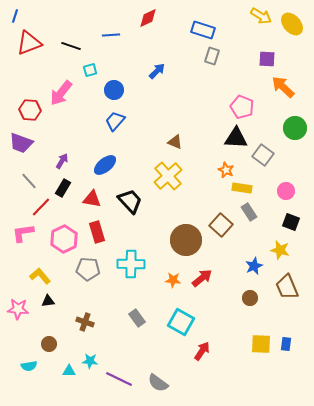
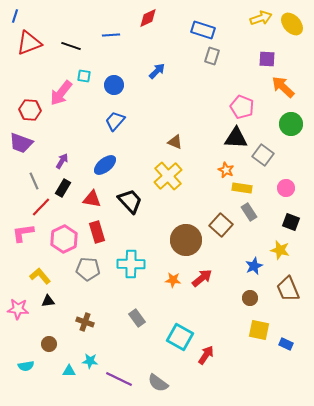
yellow arrow at (261, 16): moved 2 px down; rotated 50 degrees counterclockwise
cyan square at (90, 70): moved 6 px left, 6 px down; rotated 24 degrees clockwise
blue circle at (114, 90): moved 5 px up
green circle at (295, 128): moved 4 px left, 4 px up
gray line at (29, 181): moved 5 px right; rotated 18 degrees clockwise
pink circle at (286, 191): moved 3 px up
brown trapezoid at (287, 287): moved 1 px right, 2 px down
cyan square at (181, 322): moved 1 px left, 15 px down
yellow square at (261, 344): moved 2 px left, 14 px up; rotated 10 degrees clockwise
blue rectangle at (286, 344): rotated 72 degrees counterclockwise
red arrow at (202, 351): moved 4 px right, 4 px down
cyan semicircle at (29, 366): moved 3 px left
